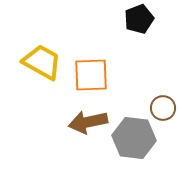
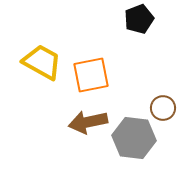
orange square: rotated 9 degrees counterclockwise
